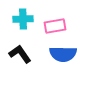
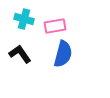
cyan cross: moved 1 px right; rotated 18 degrees clockwise
blue semicircle: rotated 76 degrees counterclockwise
